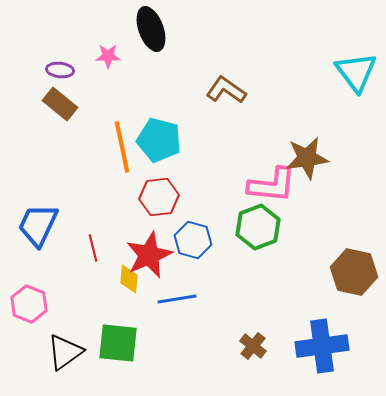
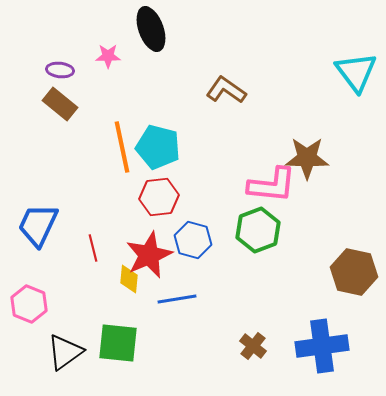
cyan pentagon: moved 1 px left, 7 px down
brown star: rotated 9 degrees clockwise
green hexagon: moved 3 px down
